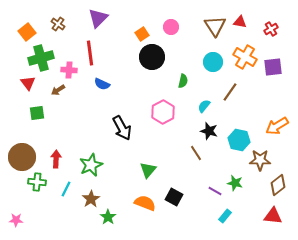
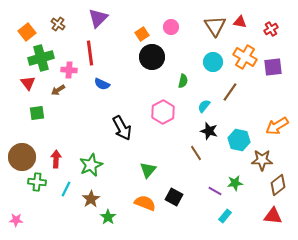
brown star at (260, 160): moved 2 px right
green star at (235, 183): rotated 21 degrees counterclockwise
